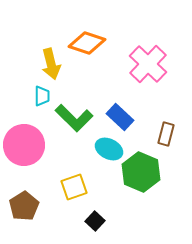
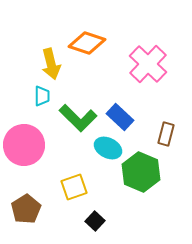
green L-shape: moved 4 px right
cyan ellipse: moved 1 px left, 1 px up
brown pentagon: moved 2 px right, 3 px down
